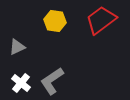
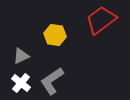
yellow hexagon: moved 14 px down
gray triangle: moved 4 px right, 9 px down
